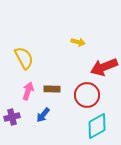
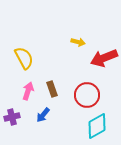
red arrow: moved 9 px up
brown rectangle: rotated 70 degrees clockwise
